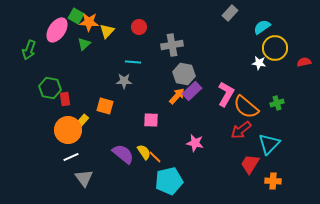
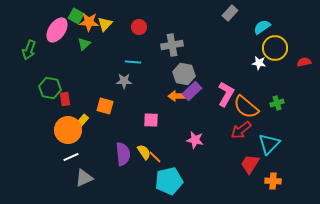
yellow triangle: moved 2 px left, 7 px up
orange arrow: rotated 132 degrees counterclockwise
pink star: moved 3 px up
purple semicircle: rotated 45 degrees clockwise
gray triangle: rotated 42 degrees clockwise
